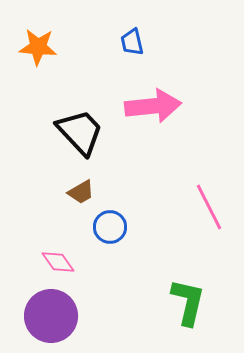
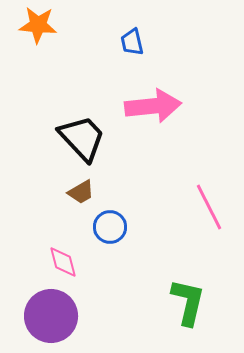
orange star: moved 22 px up
black trapezoid: moved 2 px right, 6 px down
pink diamond: moved 5 px right; rotated 20 degrees clockwise
